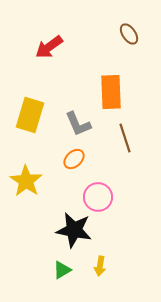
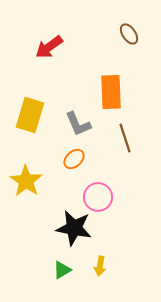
black star: moved 2 px up
